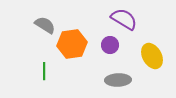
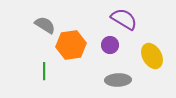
orange hexagon: moved 1 px left, 1 px down
